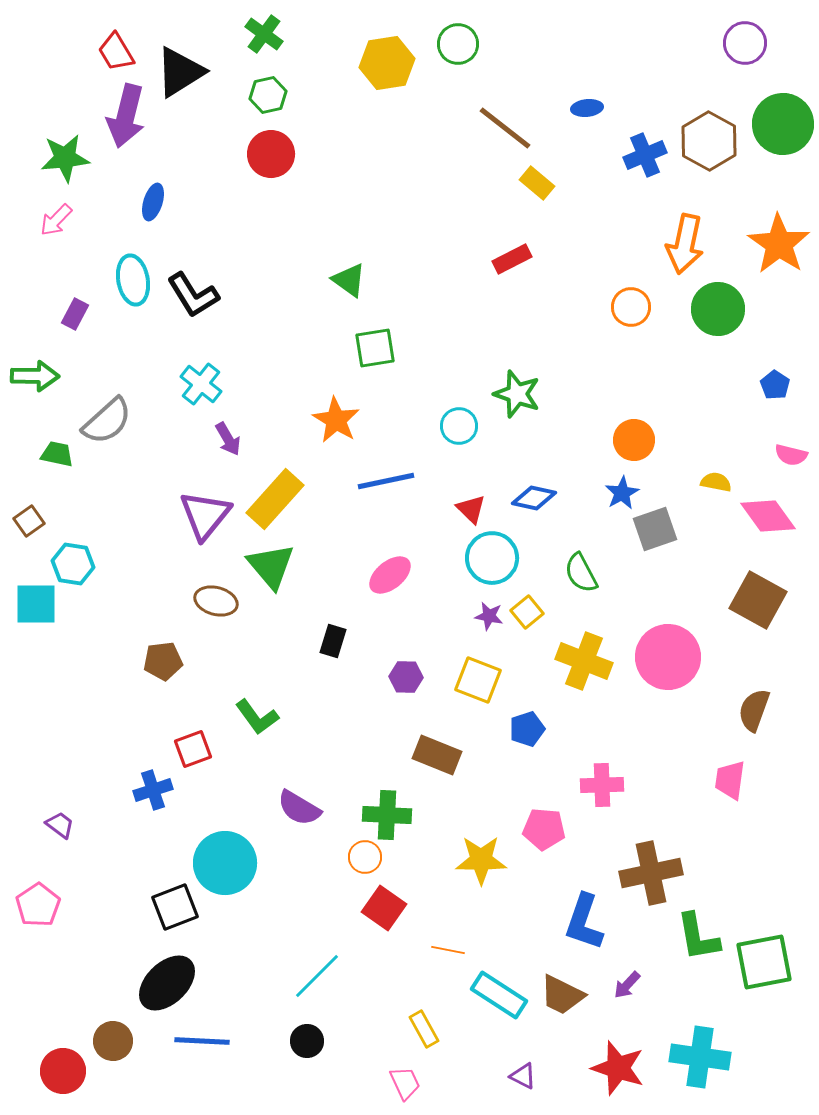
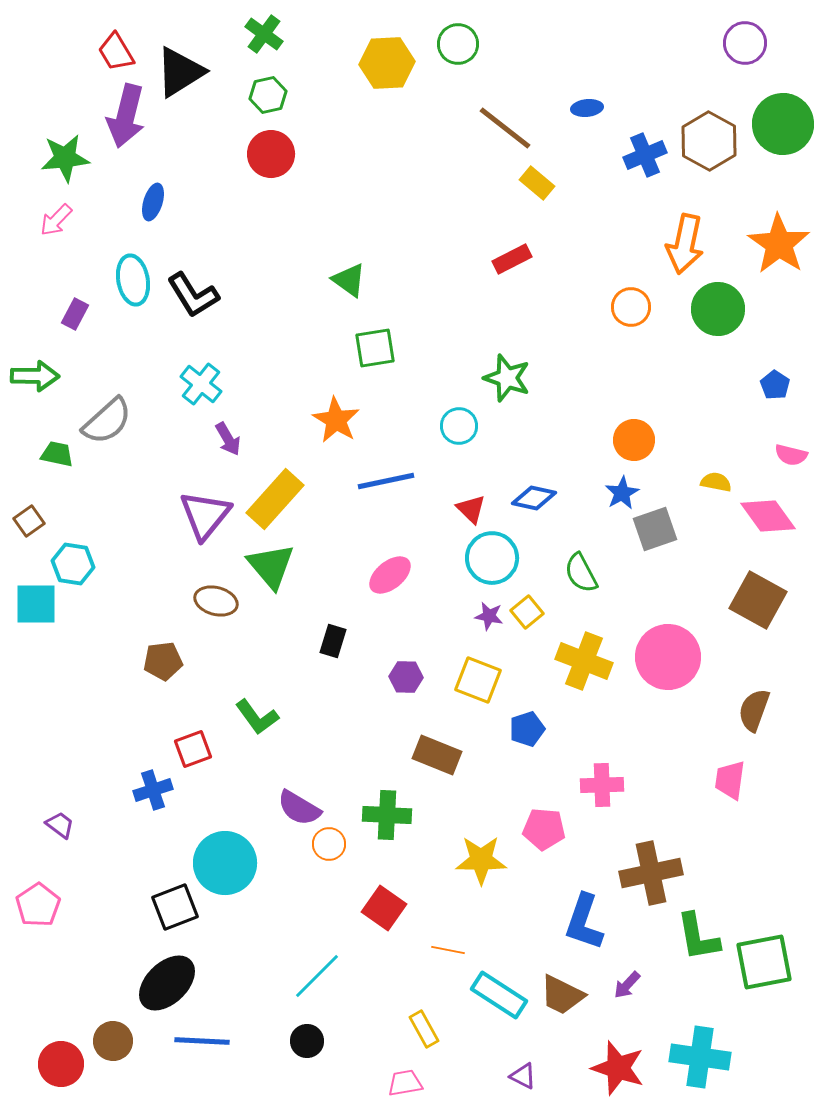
yellow hexagon at (387, 63): rotated 6 degrees clockwise
green star at (517, 394): moved 10 px left, 16 px up
orange circle at (365, 857): moved 36 px left, 13 px up
red circle at (63, 1071): moved 2 px left, 7 px up
pink trapezoid at (405, 1083): rotated 75 degrees counterclockwise
